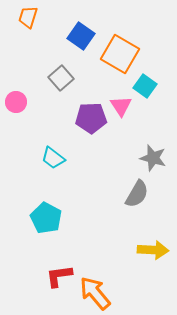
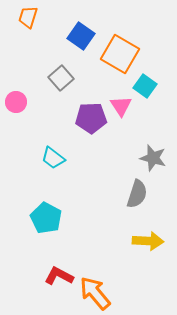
gray semicircle: rotated 12 degrees counterclockwise
yellow arrow: moved 5 px left, 9 px up
red L-shape: rotated 36 degrees clockwise
